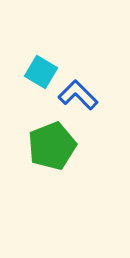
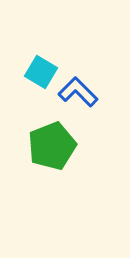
blue L-shape: moved 3 px up
